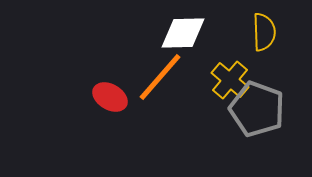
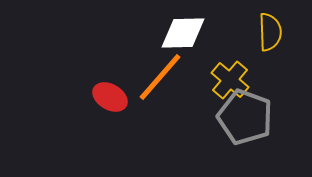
yellow semicircle: moved 6 px right
gray pentagon: moved 12 px left, 8 px down
